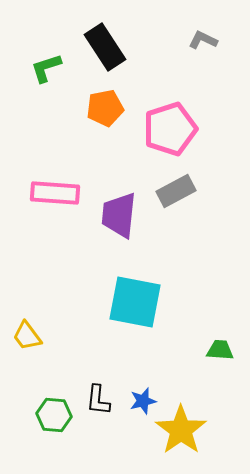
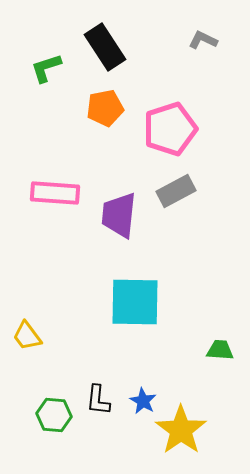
cyan square: rotated 10 degrees counterclockwise
blue star: rotated 28 degrees counterclockwise
